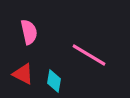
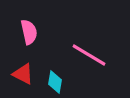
cyan diamond: moved 1 px right, 1 px down
